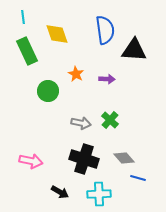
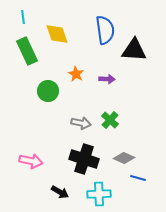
gray diamond: rotated 25 degrees counterclockwise
